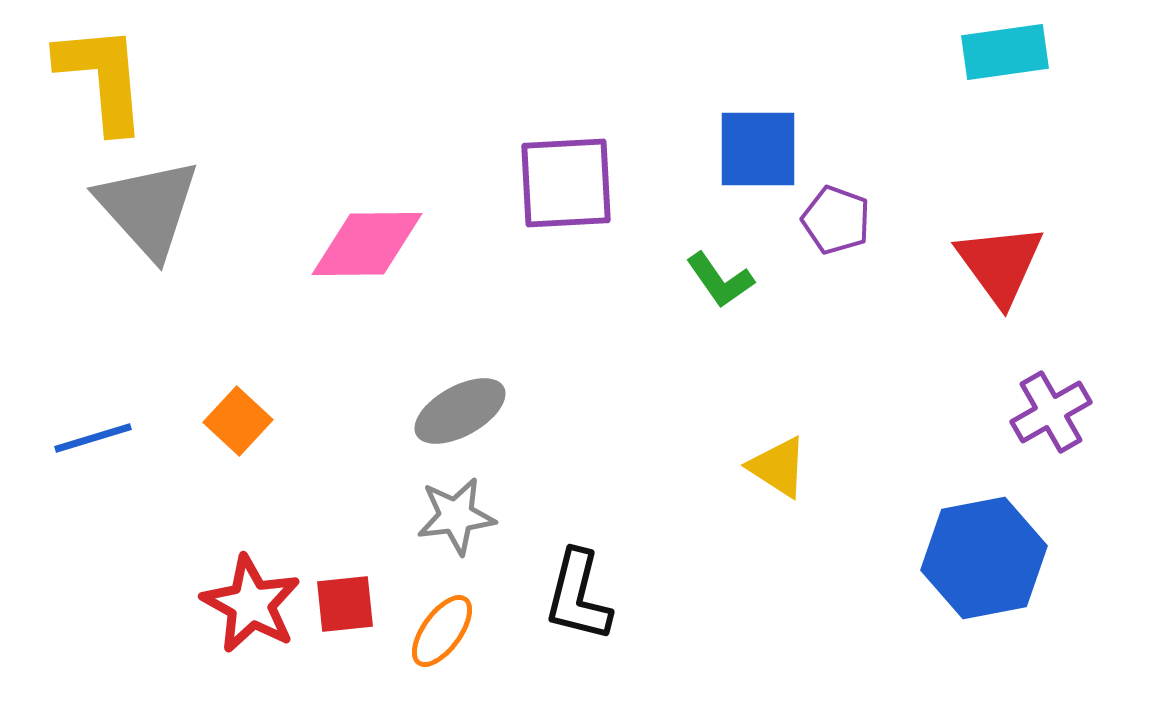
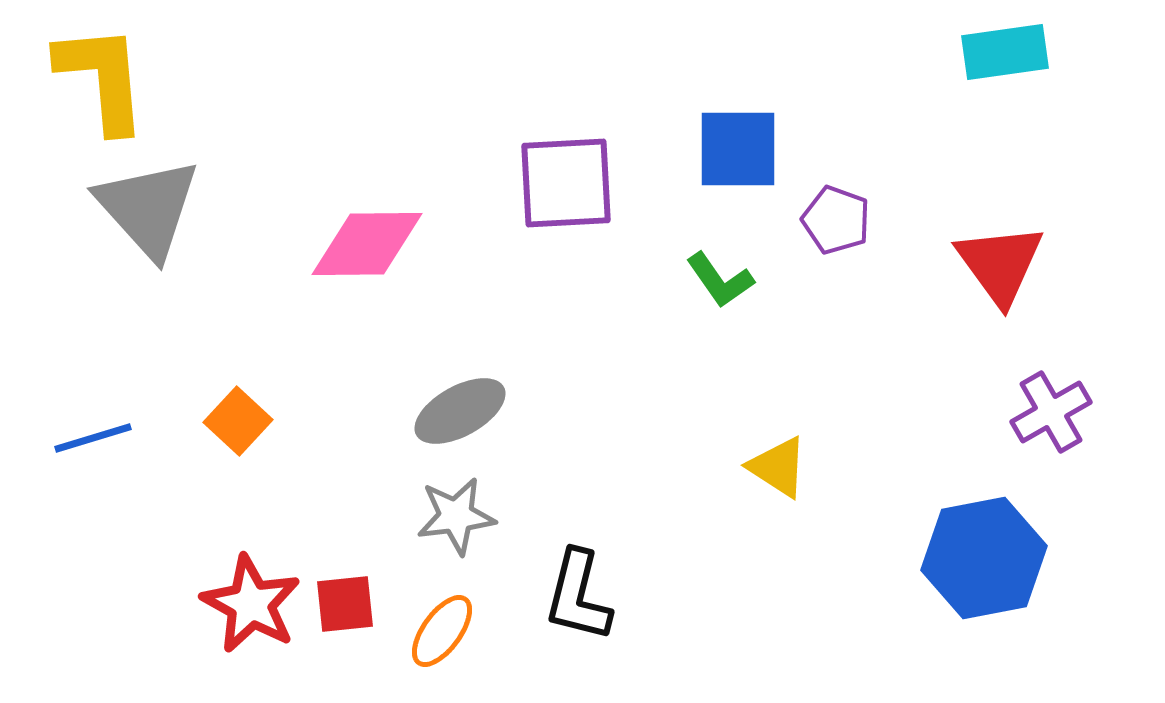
blue square: moved 20 px left
